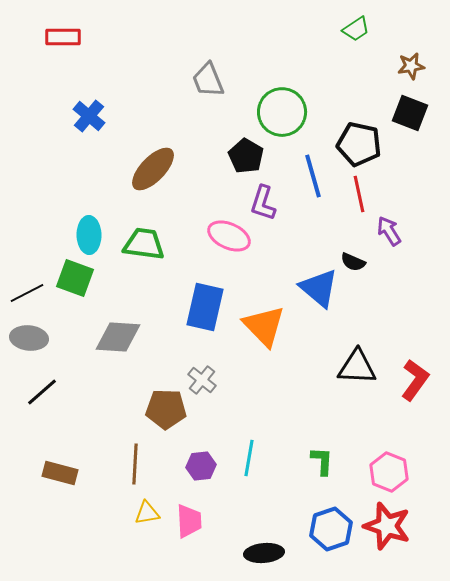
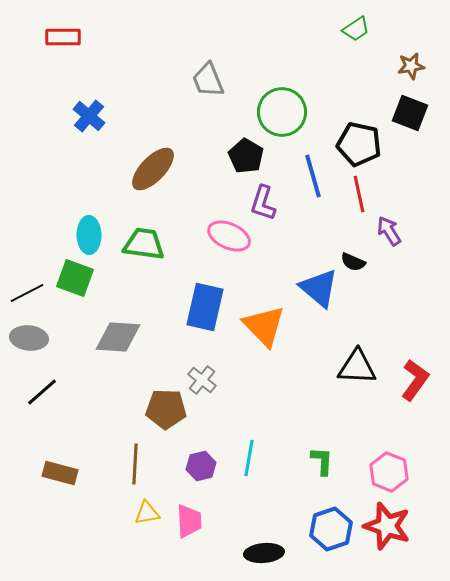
purple hexagon at (201, 466): rotated 8 degrees counterclockwise
